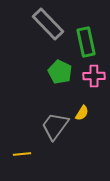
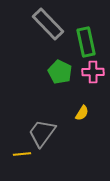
pink cross: moved 1 px left, 4 px up
gray trapezoid: moved 13 px left, 7 px down
